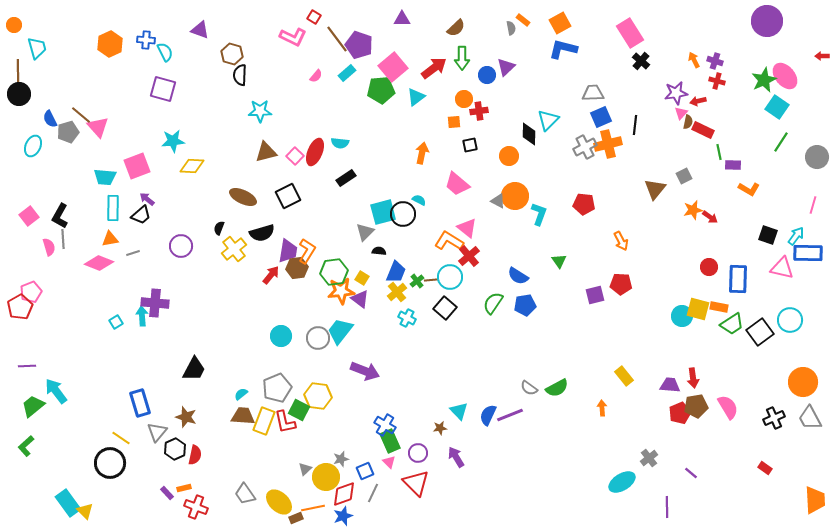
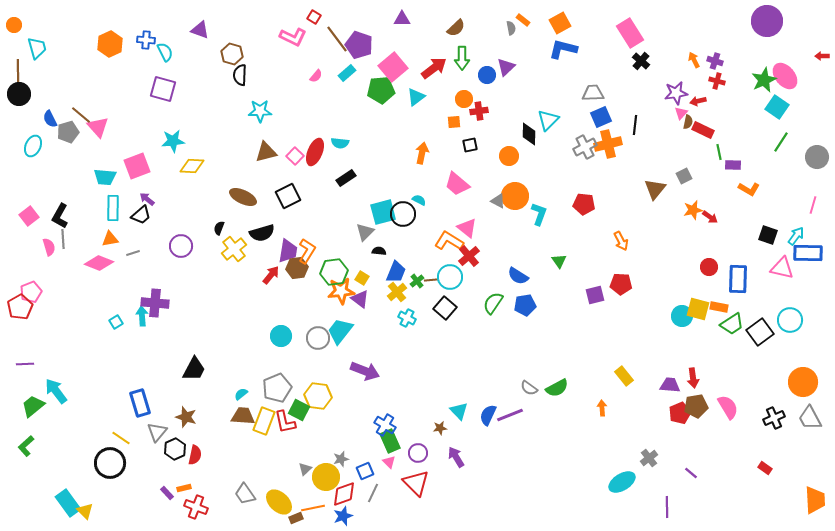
purple line at (27, 366): moved 2 px left, 2 px up
